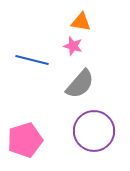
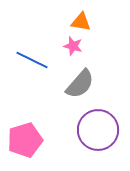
blue line: rotated 12 degrees clockwise
purple circle: moved 4 px right, 1 px up
